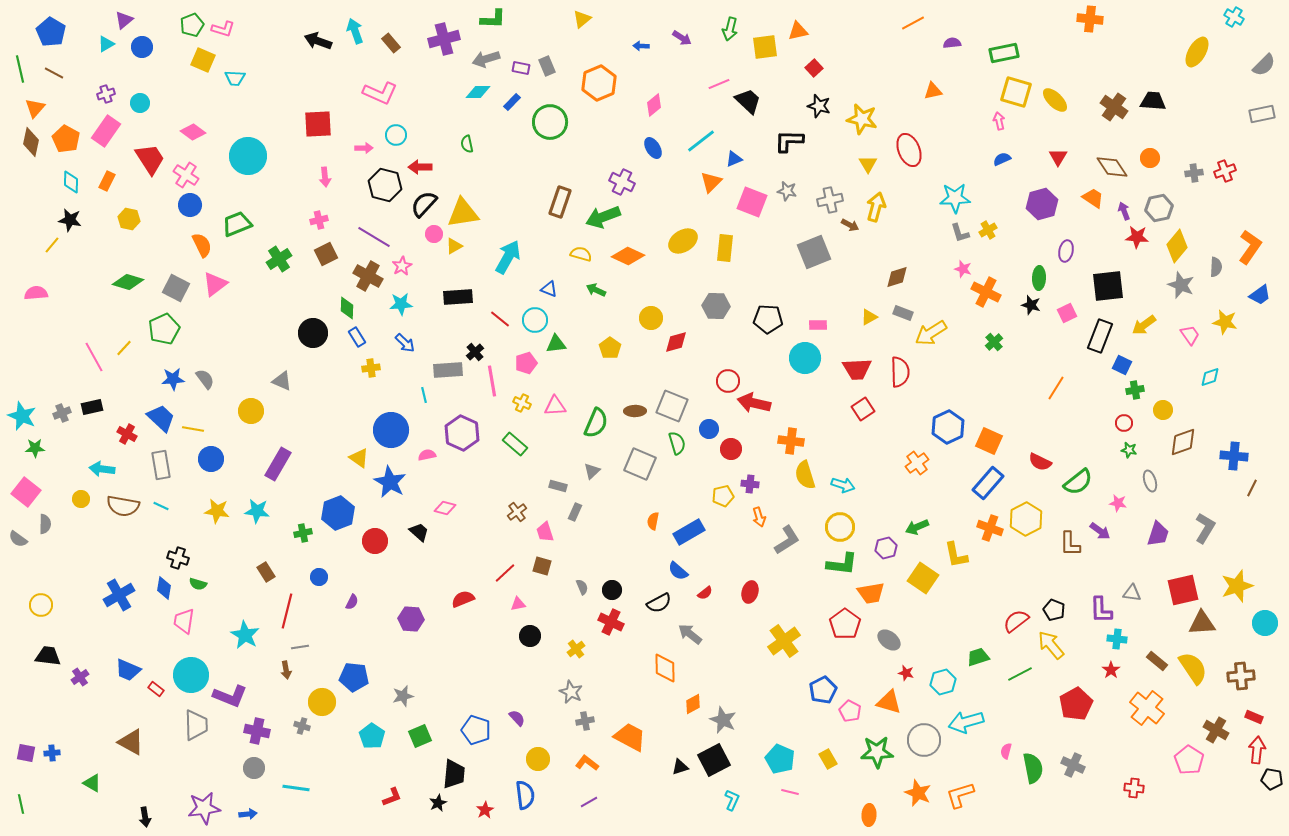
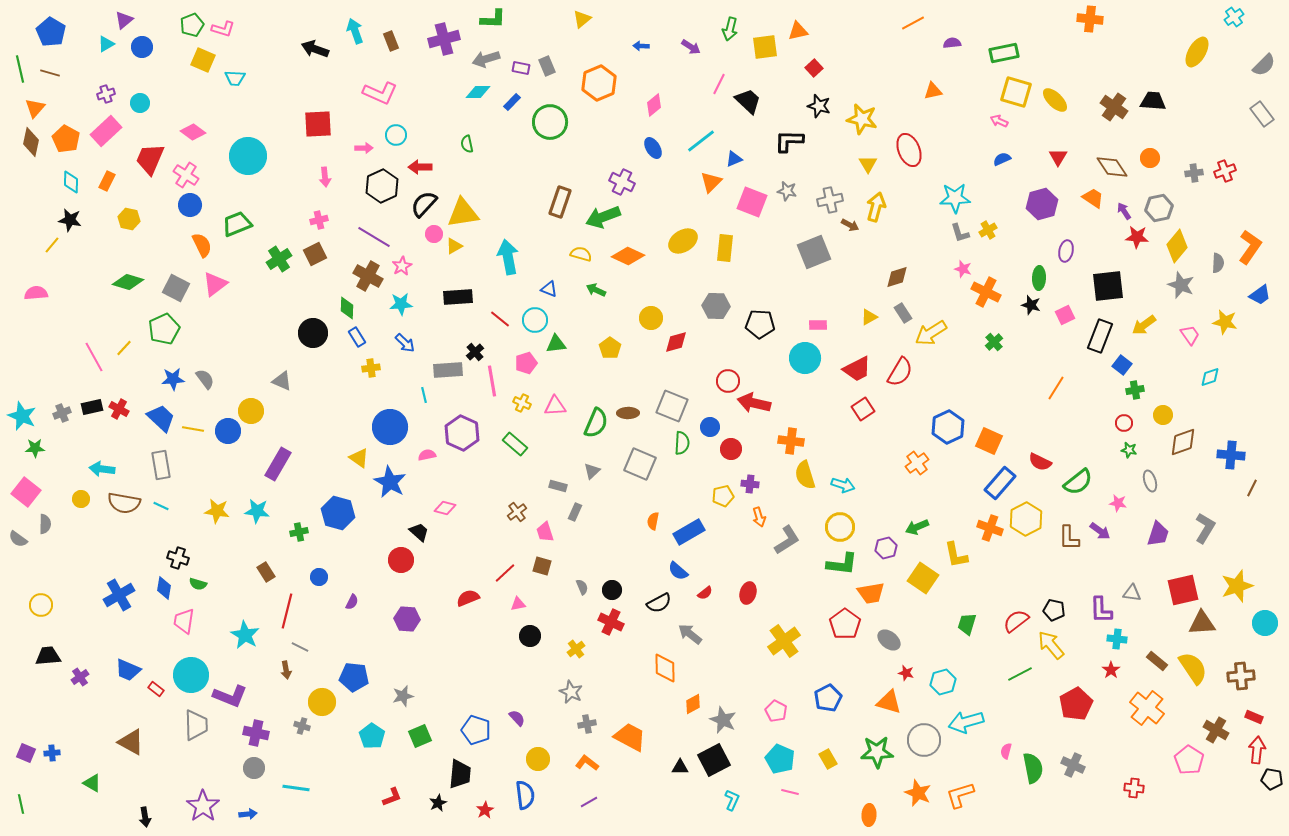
cyan cross at (1234, 17): rotated 24 degrees clockwise
purple arrow at (682, 38): moved 9 px right, 9 px down
black arrow at (318, 41): moved 3 px left, 8 px down
brown rectangle at (391, 43): moved 2 px up; rotated 18 degrees clockwise
brown line at (54, 73): moved 4 px left; rotated 12 degrees counterclockwise
pink line at (719, 84): rotated 40 degrees counterclockwise
gray rectangle at (1262, 114): rotated 65 degrees clockwise
pink arrow at (999, 121): rotated 54 degrees counterclockwise
pink rectangle at (106, 131): rotated 12 degrees clockwise
red trapezoid at (150, 159): rotated 124 degrees counterclockwise
black hexagon at (385, 185): moved 3 px left, 1 px down; rotated 20 degrees clockwise
purple arrow at (1124, 211): rotated 12 degrees counterclockwise
brown square at (326, 254): moved 11 px left
cyan arrow at (508, 257): rotated 40 degrees counterclockwise
gray semicircle at (1216, 267): moved 2 px right, 4 px up
gray rectangle at (903, 313): rotated 36 degrees clockwise
pink square at (1067, 313): moved 2 px left, 2 px down
black pentagon at (768, 319): moved 8 px left, 5 px down
blue square at (1122, 365): rotated 12 degrees clockwise
red trapezoid at (857, 369): rotated 24 degrees counterclockwise
red semicircle at (900, 372): rotated 32 degrees clockwise
yellow circle at (1163, 410): moved 5 px down
brown ellipse at (635, 411): moved 7 px left, 2 px down
blue circle at (709, 429): moved 1 px right, 2 px up
blue circle at (391, 430): moved 1 px left, 3 px up
red cross at (127, 434): moved 8 px left, 25 px up
green semicircle at (677, 443): moved 5 px right; rotated 20 degrees clockwise
blue cross at (1234, 456): moved 3 px left, 1 px up
blue circle at (211, 459): moved 17 px right, 28 px up
blue rectangle at (988, 483): moved 12 px right
brown semicircle at (123, 506): moved 1 px right, 3 px up
blue hexagon at (338, 513): rotated 24 degrees counterclockwise
green cross at (303, 533): moved 4 px left, 1 px up
red circle at (375, 541): moved 26 px right, 19 px down
brown L-shape at (1070, 544): moved 1 px left, 6 px up
red ellipse at (750, 592): moved 2 px left, 1 px down
red semicircle at (463, 599): moved 5 px right, 1 px up
black pentagon at (1054, 610): rotated 10 degrees counterclockwise
purple hexagon at (411, 619): moved 4 px left
gray line at (300, 647): rotated 36 degrees clockwise
black trapezoid at (48, 656): rotated 12 degrees counterclockwise
green trapezoid at (978, 657): moved 11 px left, 33 px up; rotated 55 degrees counterclockwise
blue pentagon at (823, 690): moved 5 px right, 8 px down
pink pentagon at (850, 711): moved 74 px left
gray cross at (585, 721): moved 2 px right, 3 px down
purple cross at (257, 731): moved 1 px left, 2 px down
purple square at (26, 753): rotated 12 degrees clockwise
black triangle at (680, 767): rotated 18 degrees clockwise
black trapezoid at (454, 774): moved 6 px right
purple star at (204, 808): moved 1 px left, 2 px up; rotated 28 degrees counterclockwise
